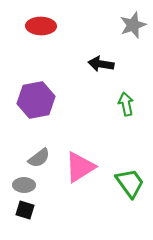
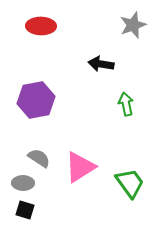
gray semicircle: rotated 110 degrees counterclockwise
gray ellipse: moved 1 px left, 2 px up
